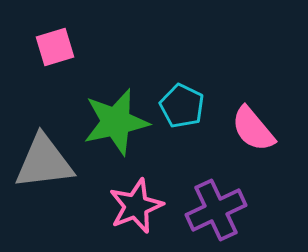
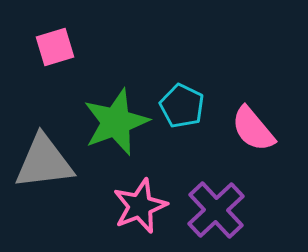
green star: rotated 8 degrees counterclockwise
pink star: moved 4 px right
purple cross: rotated 18 degrees counterclockwise
